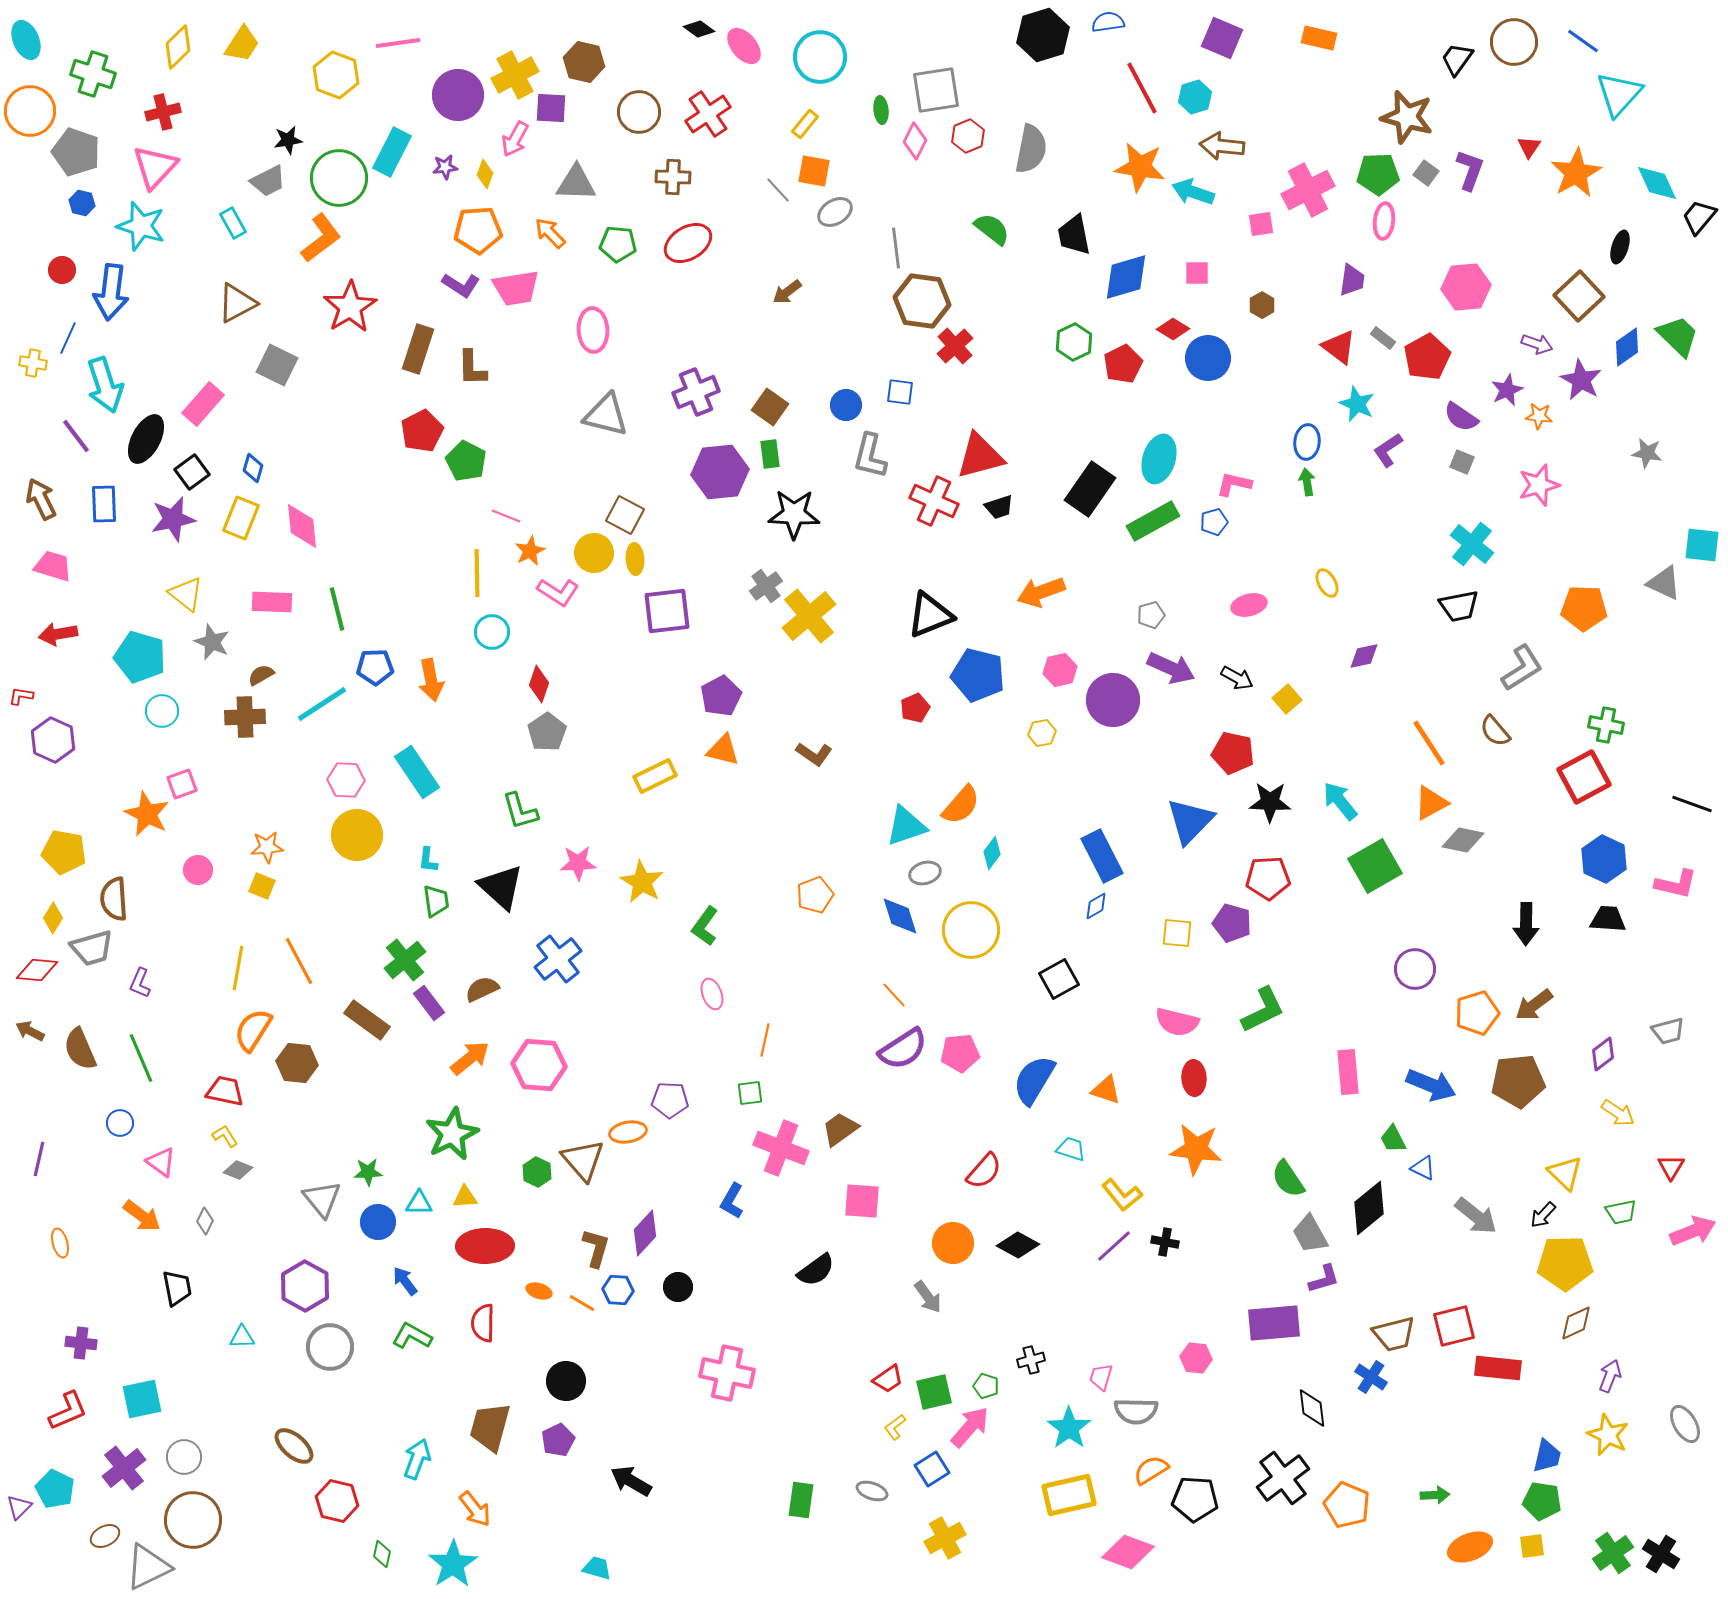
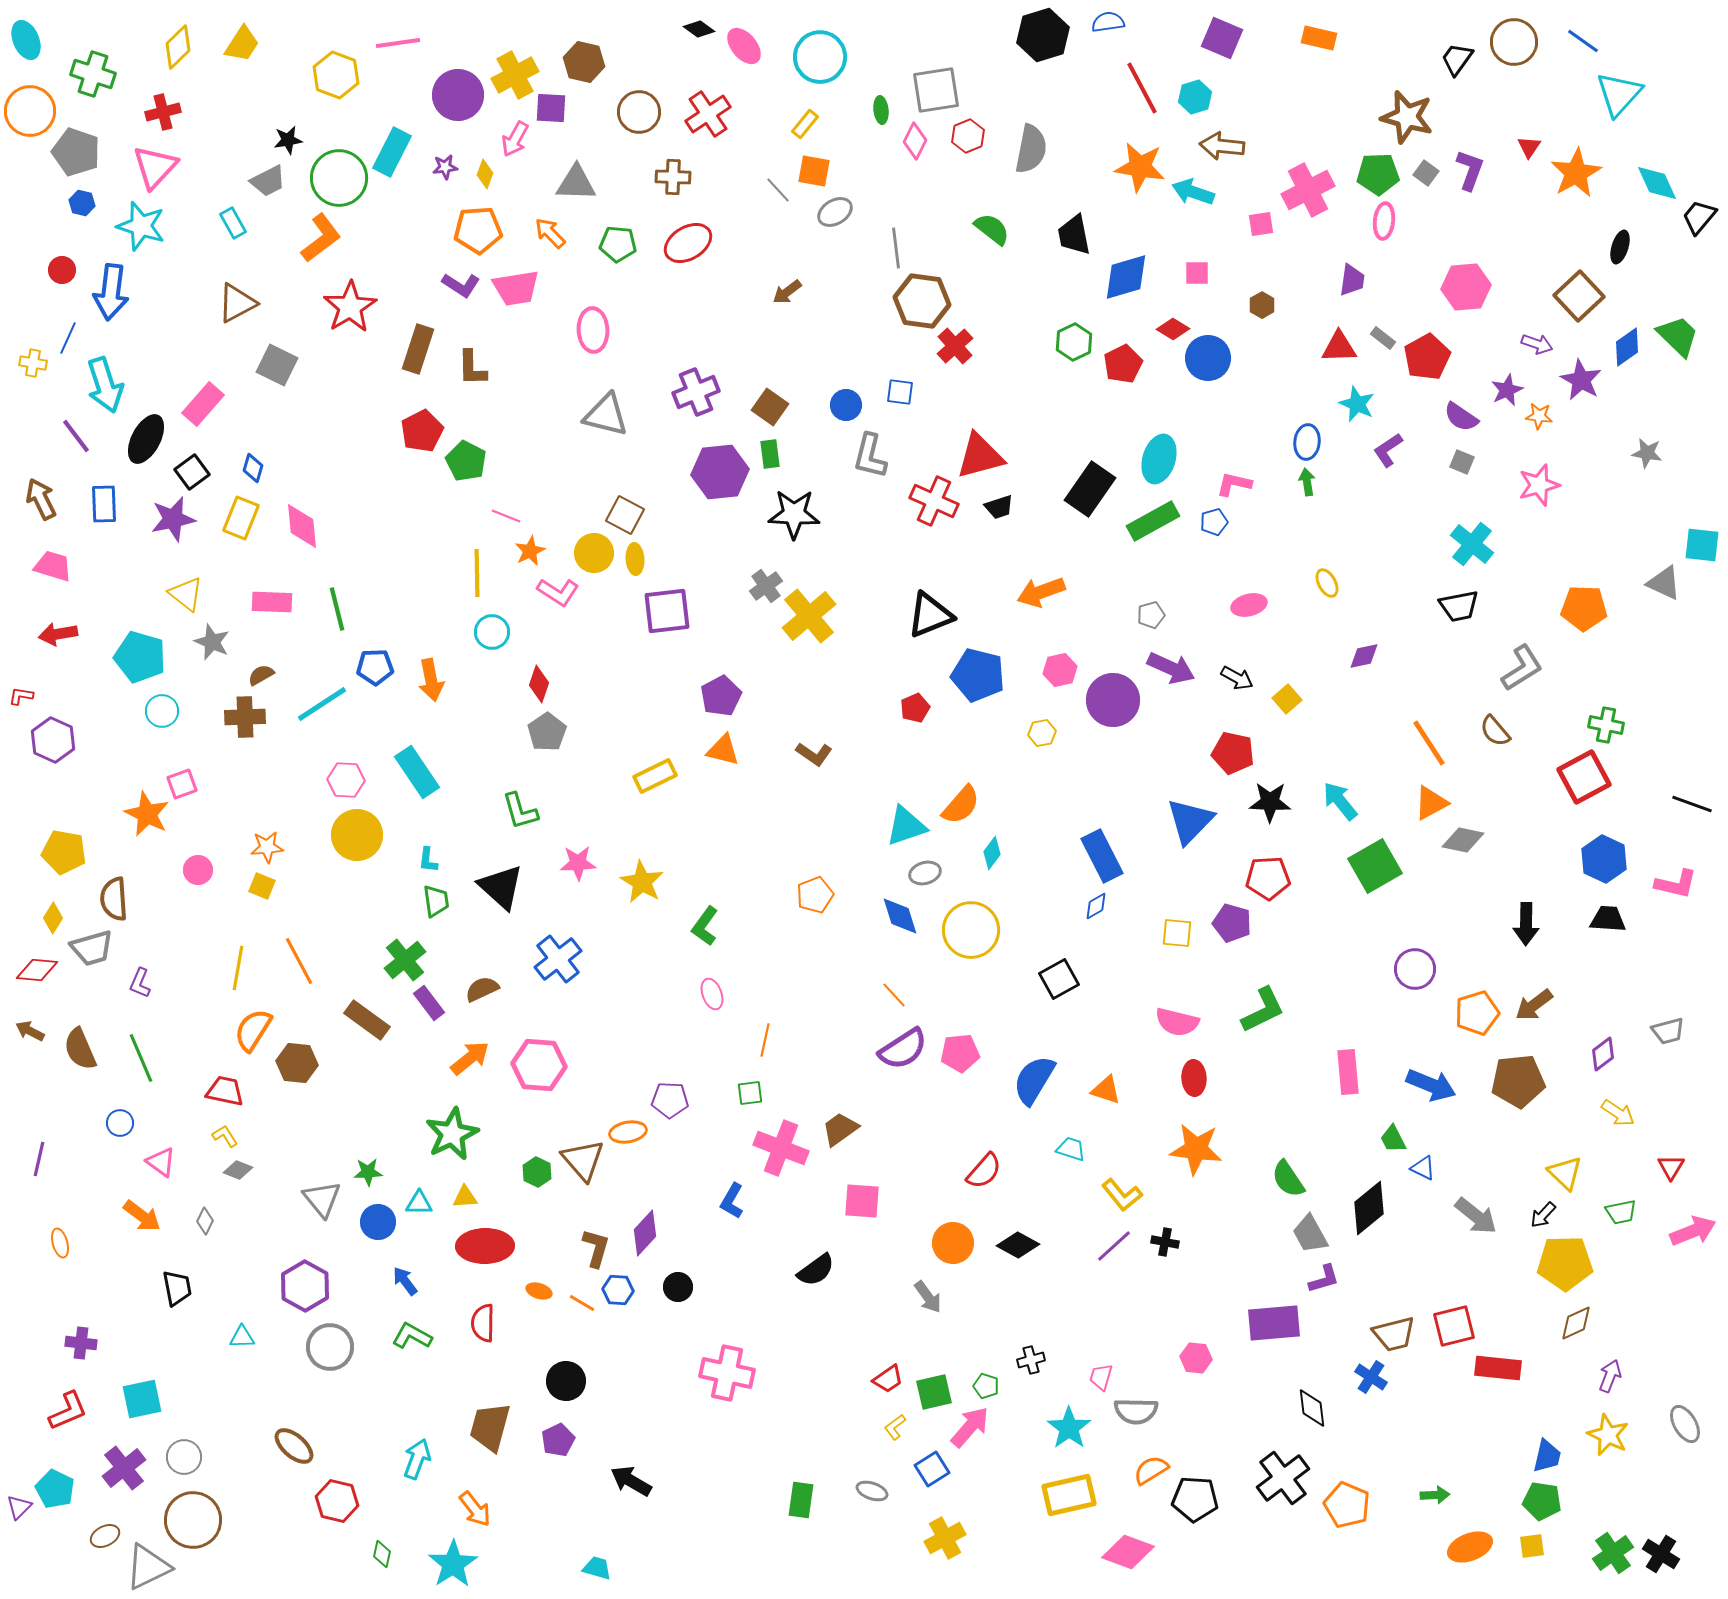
red triangle at (1339, 347): rotated 39 degrees counterclockwise
